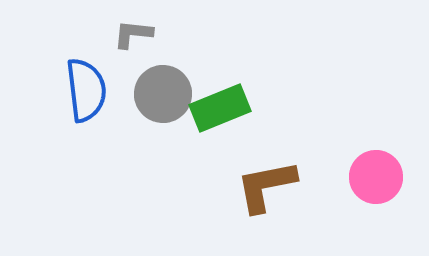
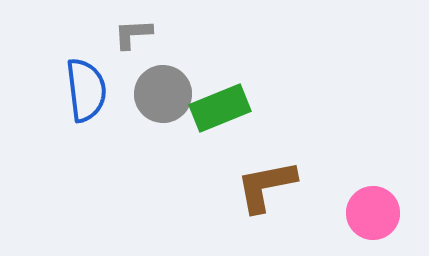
gray L-shape: rotated 9 degrees counterclockwise
pink circle: moved 3 px left, 36 px down
